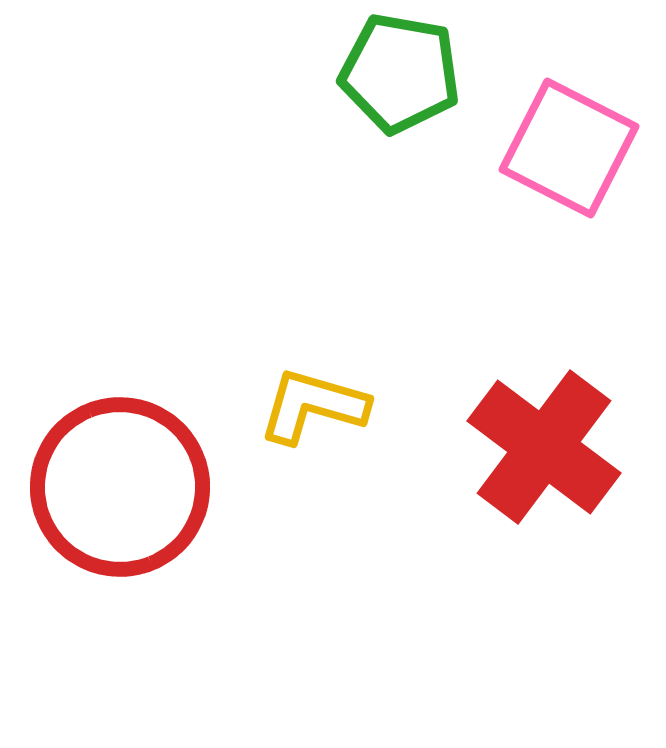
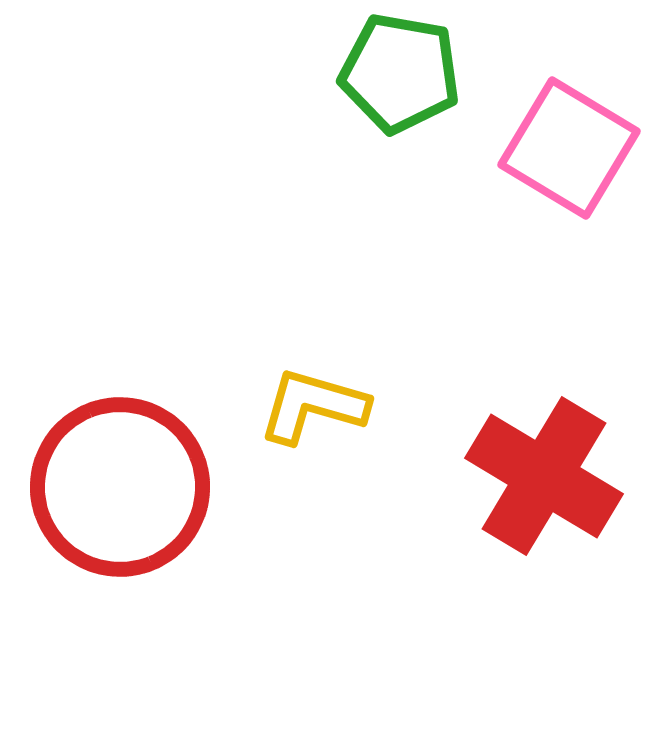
pink square: rotated 4 degrees clockwise
red cross: moved 29 px down; rotated 6 degrees counterclockwise
